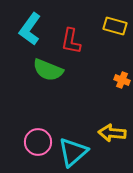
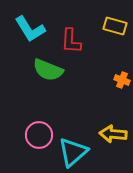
cyan L-shape: rotated 68 degrees counterclockwise
red L-shape: rotated 8 degrees counterclockwise
yellow arrow: moved 1 px right, 1 px down
pink circle: moved 1 px right, 7 px up
